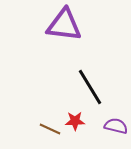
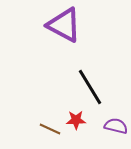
purple triangle: rotated 21 degrees clockwise
red star: moved 1 px right, 1 px up
